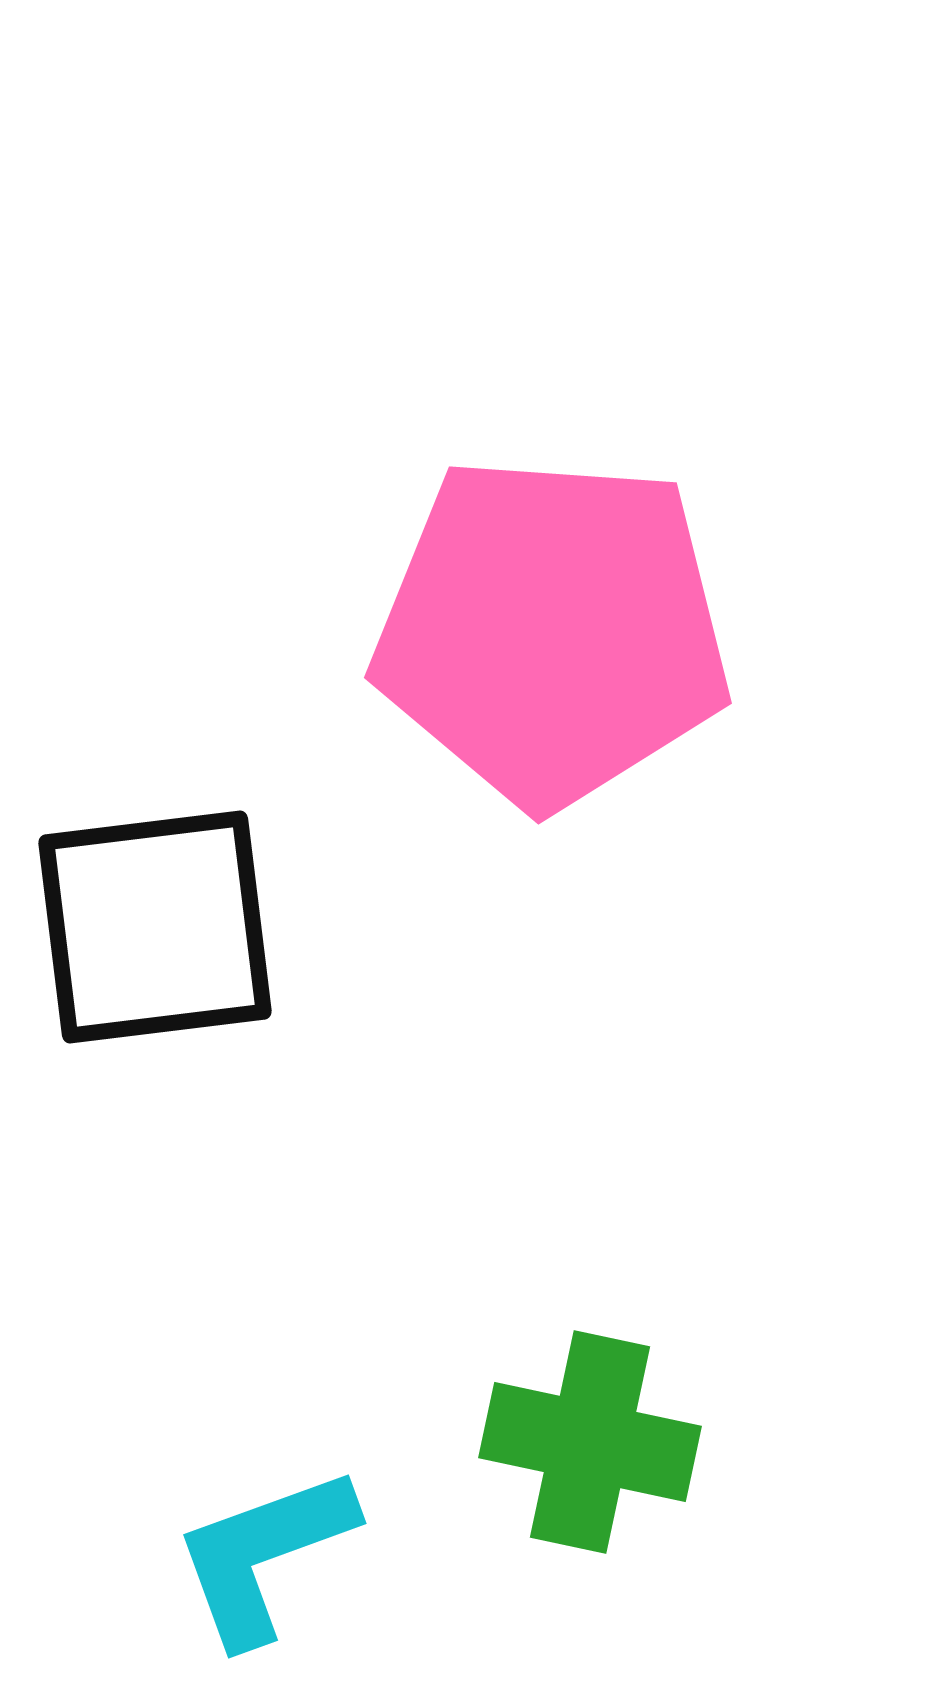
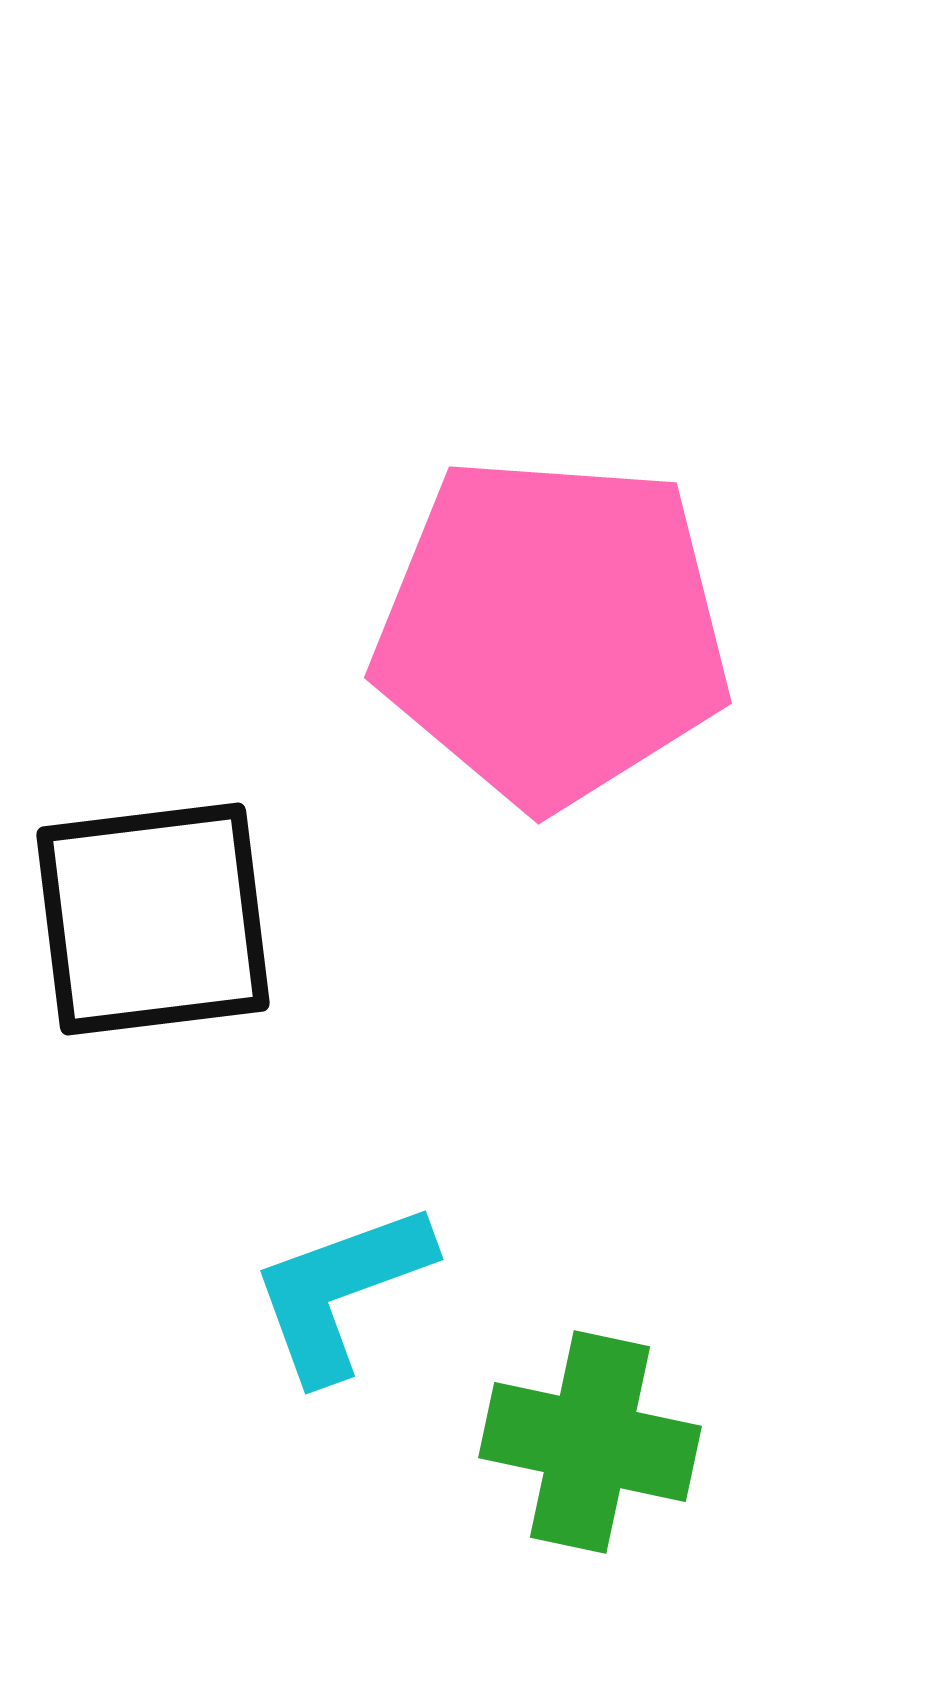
black square: moved 2 px left, 8 px up
cyan L-shape: moved 77 px right, 264 px up
